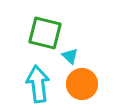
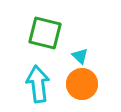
cyan triangle: moved 10 px right
